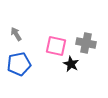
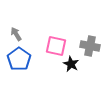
gray cross: moved 4 px right, 3 px down
blue pentagon: moved 5 px up; rotated 25 degrees counterclockwise
